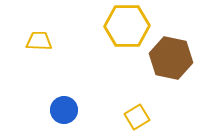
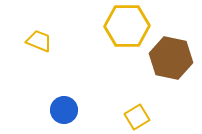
yellow trapezoid: rotated 20 degrees clockwise
